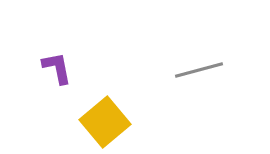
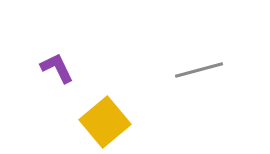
purple L-shape: rotated 15 degrees counterclockwise
